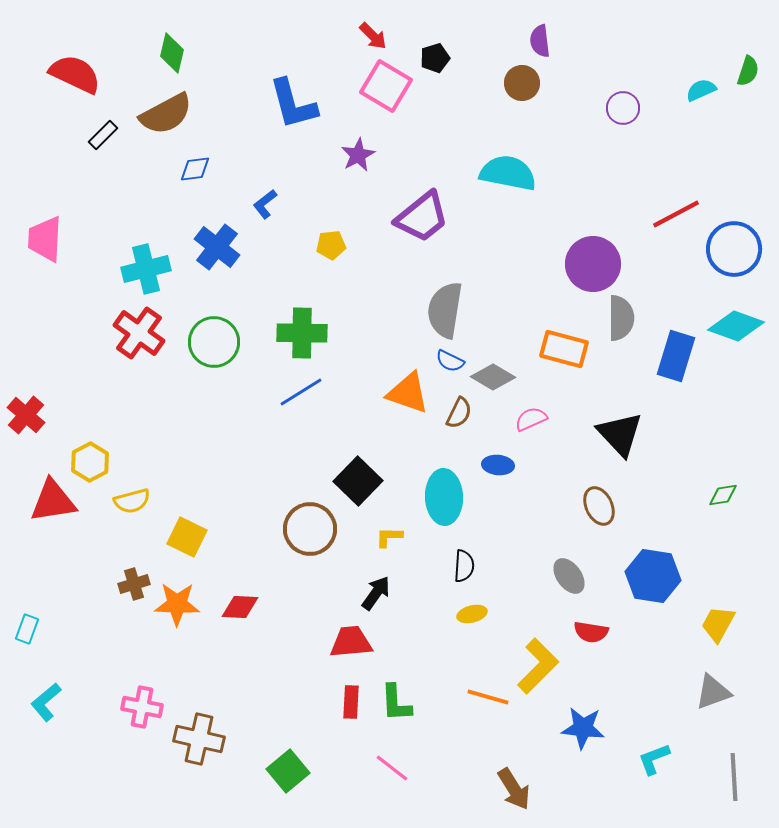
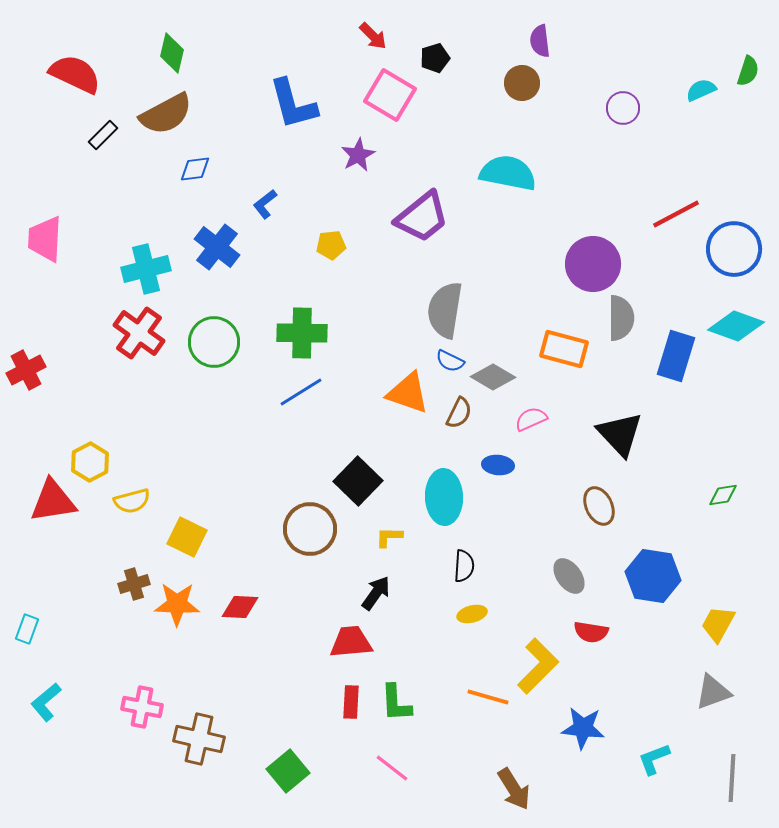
pink square at (386, 86): moved 4 px right, 9 px down
red cross at (26, 415): moved 45 px up; rotated 21 degrees clockwise
gray line at (734, 777): moved 2 px left, 1 px down; rotated 6 degrees clockwise
